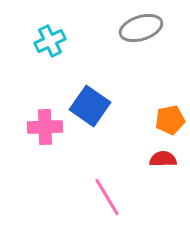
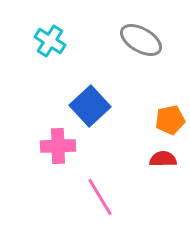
gray ellipse: moved 12 px down; rotated 48 degrees clockwise
cyan cross: rotated 32 degrees counterclockwise
blue square: rotated 12 degrees clockwise
pink cross: moved 13 px right, 19 px down
pink line: moved 7 px left
